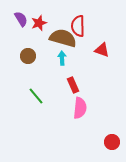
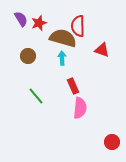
red rectangle: moved 1 px down
